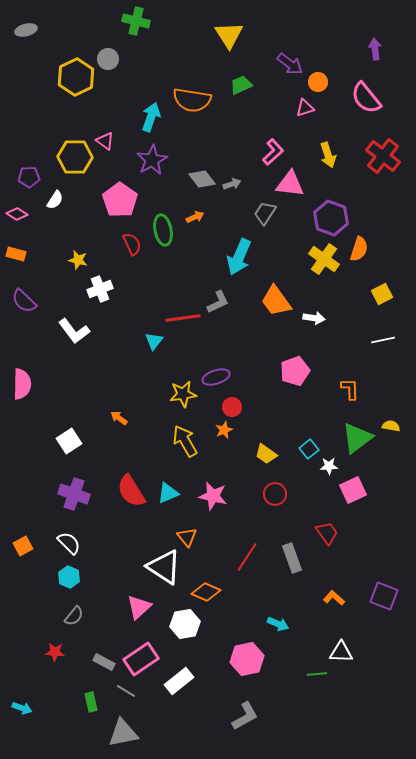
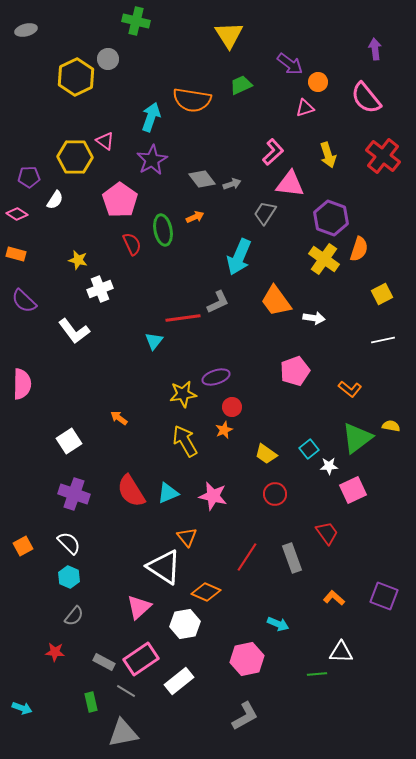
orange L-shape at (350, 389): rotated 130 degrees clockwise
